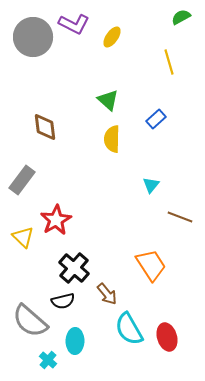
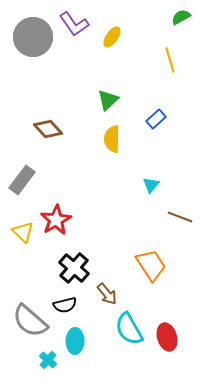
purple L-shape: rotated 28 degrees clockwise
yellow line: moved 1 px right, 2 px up
green triangle: rotated 35 degrees clockwise
brown diamond: moved 3 px right, 2 px down; rotated 36 degrees counterclockwise
yellow triangle: moved 5 px up
black semicircle: moved 2 px right, 4 px down
